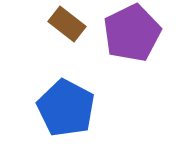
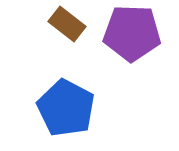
purple pentagon: rotated 28 degrees clockwise
